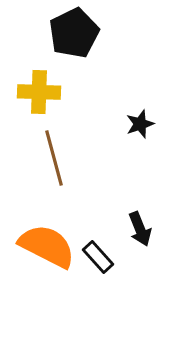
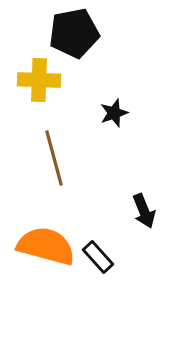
black pentagon: rotated 15 degrees clockwise
yellow cross: moved 12 px up
black star: moved 26 px left, 11 px up
black arrow: moved 4 px right, 18 px up
orange semicircle: moved 1 px left; rotated 12 degrees counterclockwise
